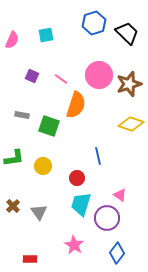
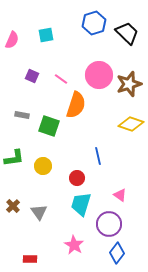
purple circle: moved 2 px right, 6 px down
